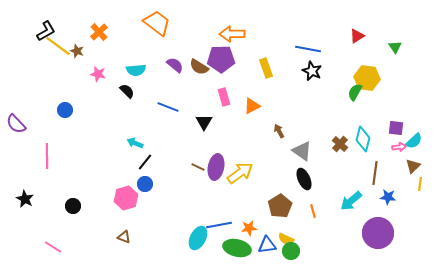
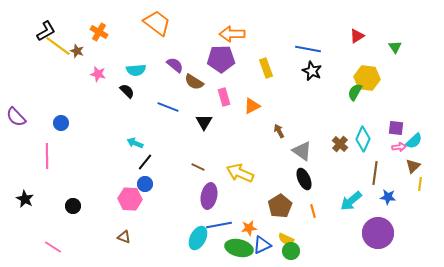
orange cross at (99, 32): rotated 18 degrees counterclockwise
brown semicircle at (199, 67): moved 5 px left, 15 px down
blue circle at (65, 110): moved 4 px left, 13 px down
purple semicircle at (16, 124): moved 7 px up
cyan diamond at (363, 139): rotated 10 degrees clockwise
purple ellipse at (216, 167): moved 7 px left, 29 px down
yellow arrow at (240, 173): rotated 120 degrees counterclockwise
pink hexagon at (126, 198): moved 4 px right, 1 px down; rotated 20 degrees clockwise
blue triangle at (267, 245): moved 5 px left; rotated 18 degrees counterclockwise
green ellipse at (237, 248): moved 2 px right
